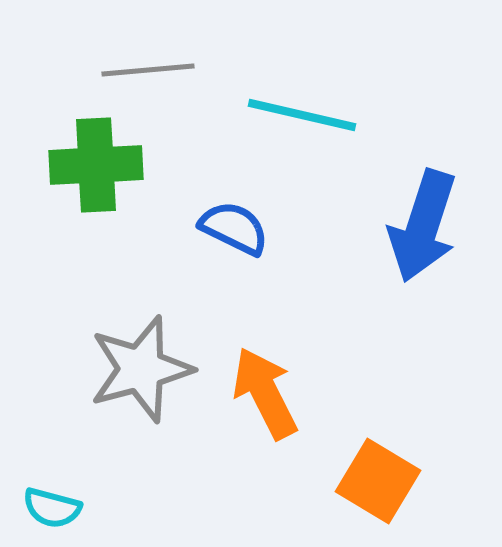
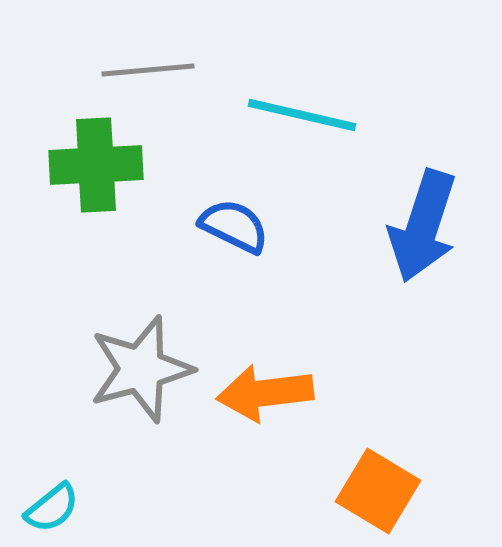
blue semicircle: moved 2 px up
orange arrow: rotated 70 degrees counterclockwise
orange square: moved 10 px down
cyan semicircle: rotated 54 degrees counterclockwise
